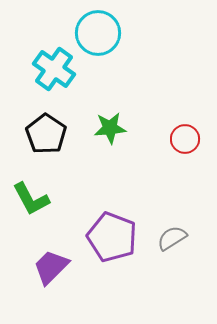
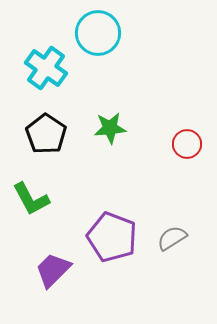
cyan cross: moved 8 px left, 1 px up
red circle: moved 2 px right, 5 px down
purple trapezoid: moved 2 px right, 3 px down
